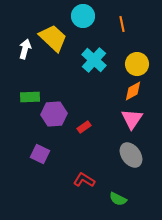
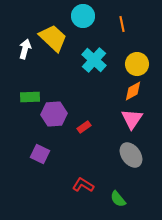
red L-shape: moved 1 px left, 5 px down
green semicircle: rotated 24 degrees clockwise
